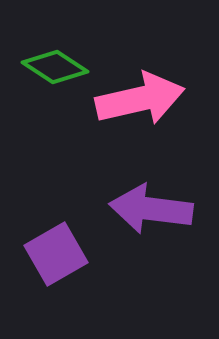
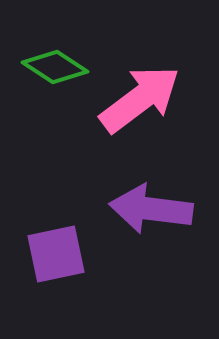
pink arrow: rotated 24 degrees counterclockwise
purple square: rotated 18 degrees clockwise
